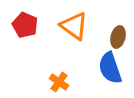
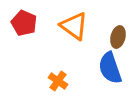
red pentagon: moved 1 px left, 2 px up
orange cross: moved 1 px left, 1 px up
